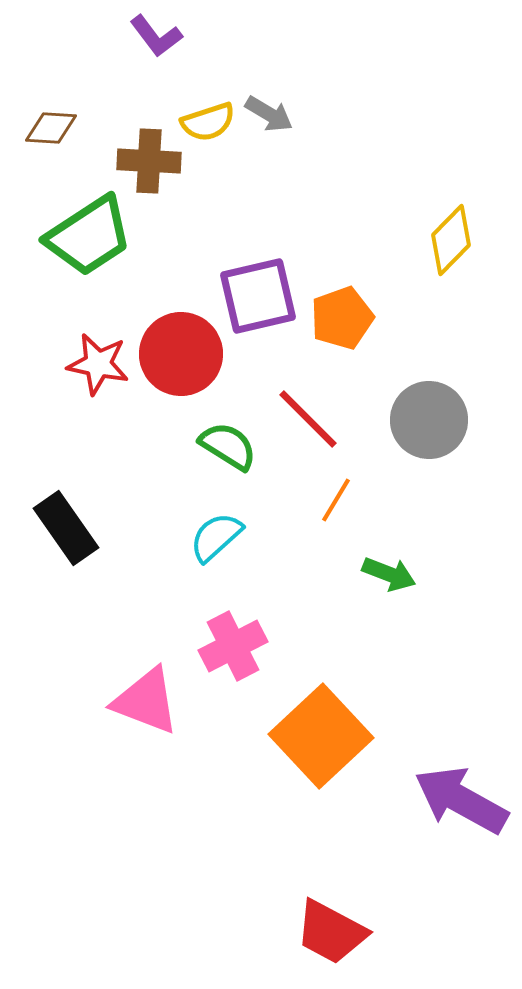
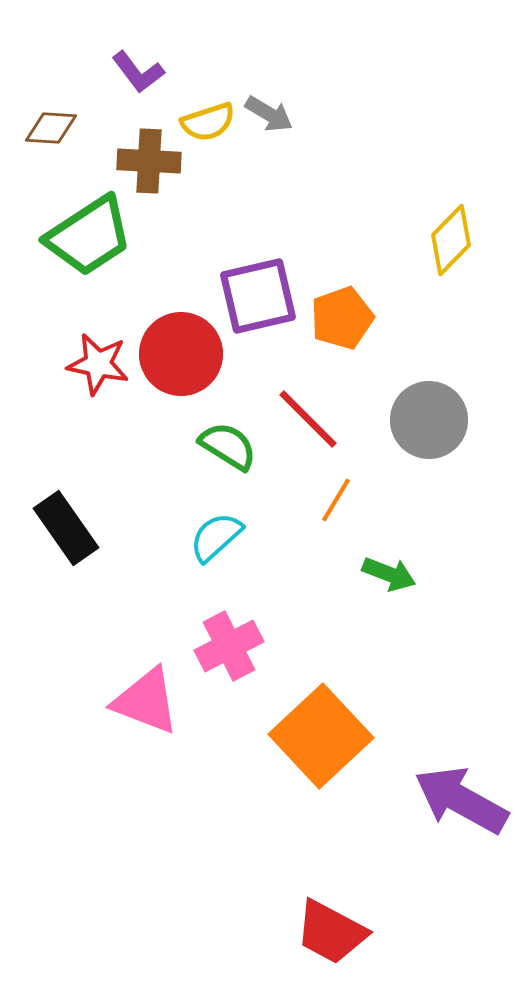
purple L-shape: moved 18 px left, 36 px down
pink cross: moved 4 px left
